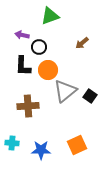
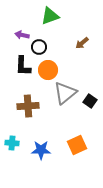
gray triangle: moved 2 px down
black square: moved 5 px down
